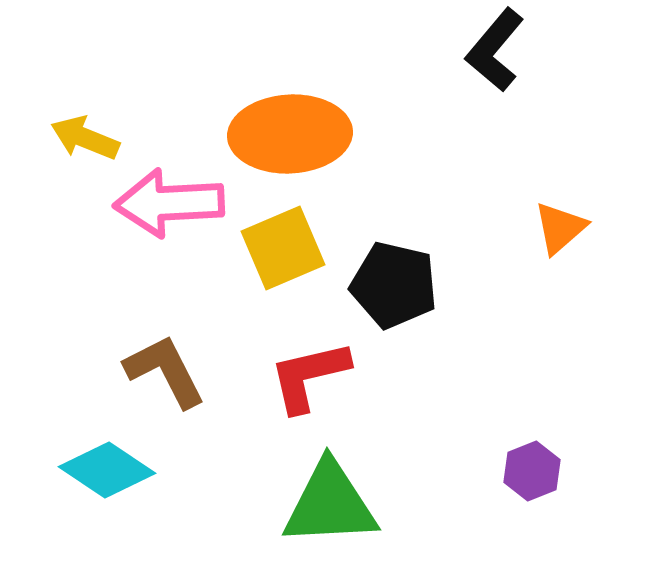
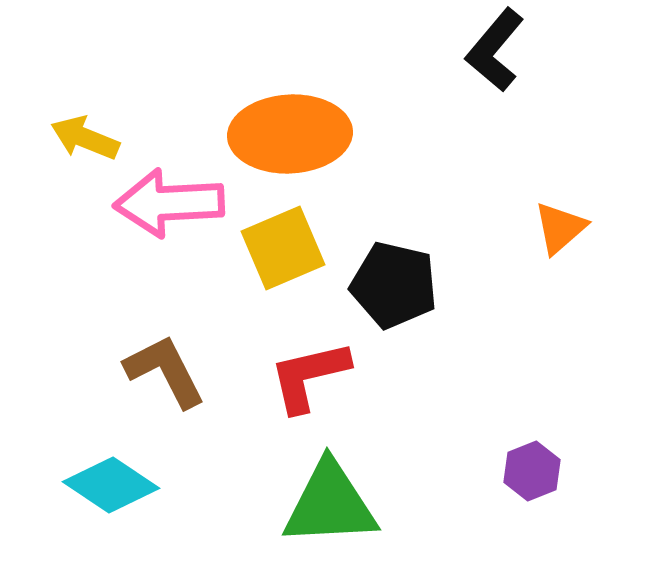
cyan diamond: moved 4 px right, 15 px down
